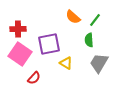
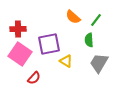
green line: moved 1 px right
yellow triangle: moved 2 px up
